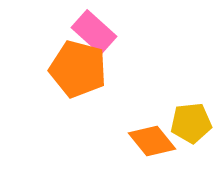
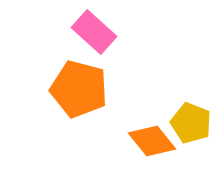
orange pentagon: moved 1 px right, 20 px down
yellow pentagon: rotated 27 degrees clockwise
